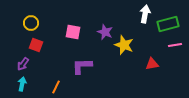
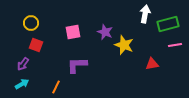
pink square: rotated 21 degrees counterclockwise
purple L-shape: moved 5 px left, 1 px up
cyan arrow: rotated 48 degrees clockwise
